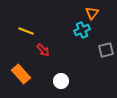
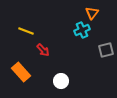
orange rectangle: moved 2 px up
